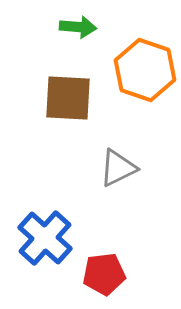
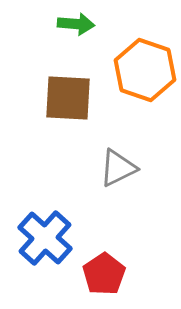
green arrow: moved 2 px left, 3 px up
red pentagon: rotated 27 degrees counterclockwise
